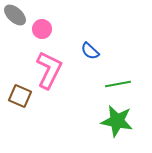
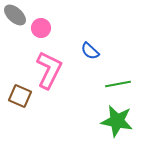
pink circle: moved 1 px left, 1 px up
